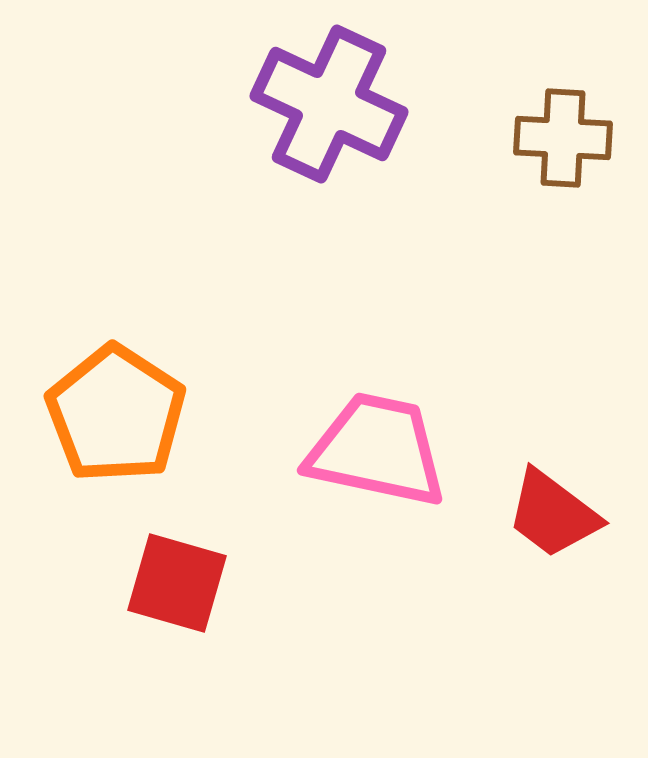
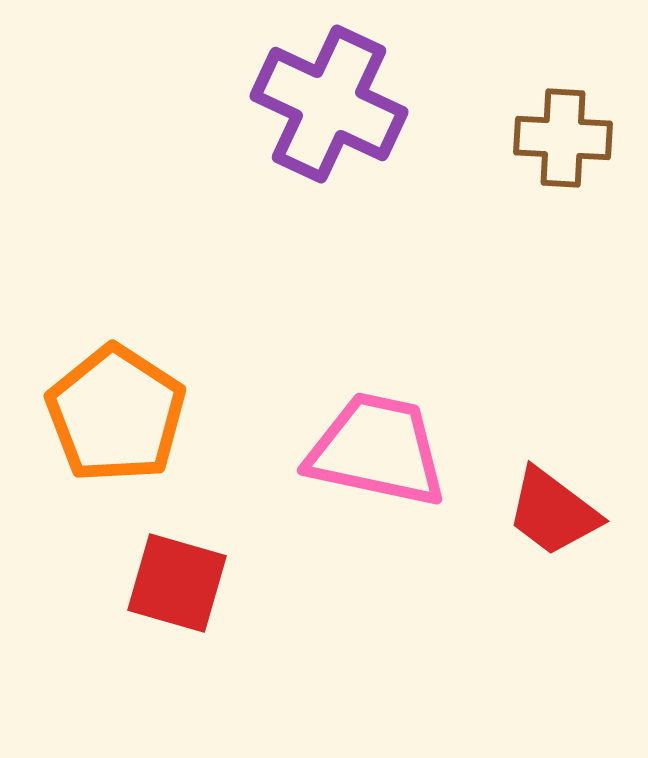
red trapezoid: moved 2 px up
